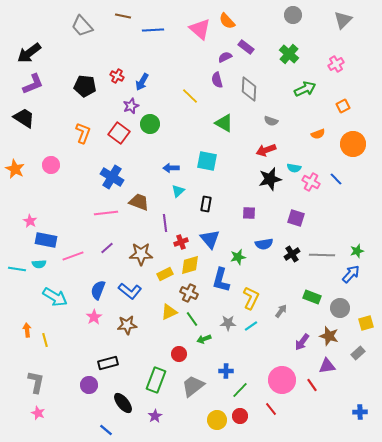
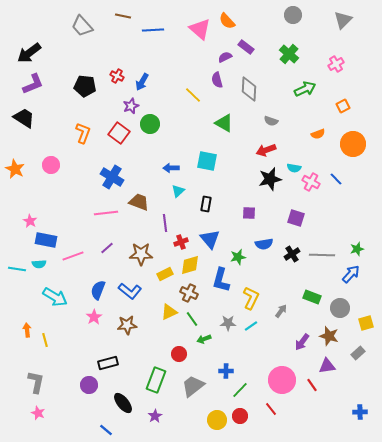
yellow line at (190, 96): moved 3 px right, 1 px up
green star at (357, 251): moved 2 px up
